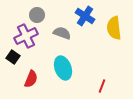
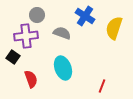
yellow semicircle: rotated 25 degrees clockwise
purple cross: rotated 20 degrees clockwise
red semicircle: rotated 42 degrees counterclockwise
